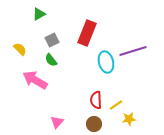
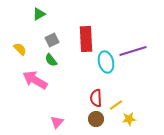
red rectangle: moved 1 px left, 6 px down; rotated 25 degrees counterclockwise
red semicircle: moved 2 px up
brown circle: moved 2 px right, 5 px up
